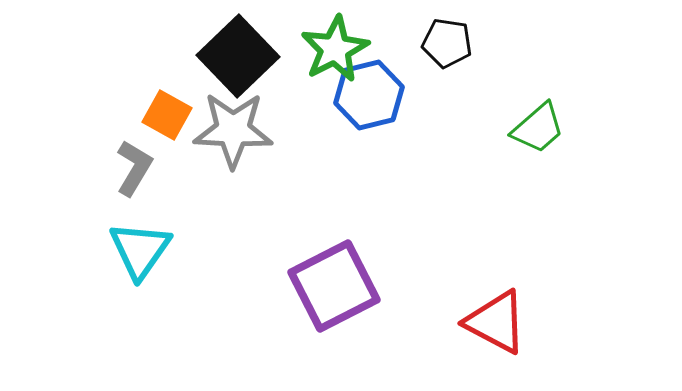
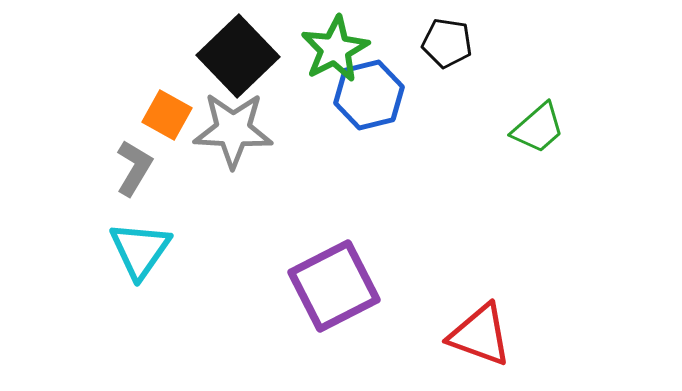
red triangle: moved 16 px left, 13 px down; rotated 8 degrees counterclockwise
